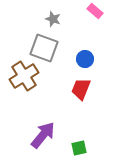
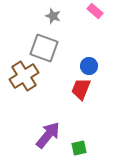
gray star: moved 3 px up
blue circle: moved 4 px right, 7 px down
purple arrow: moved 5 px right
